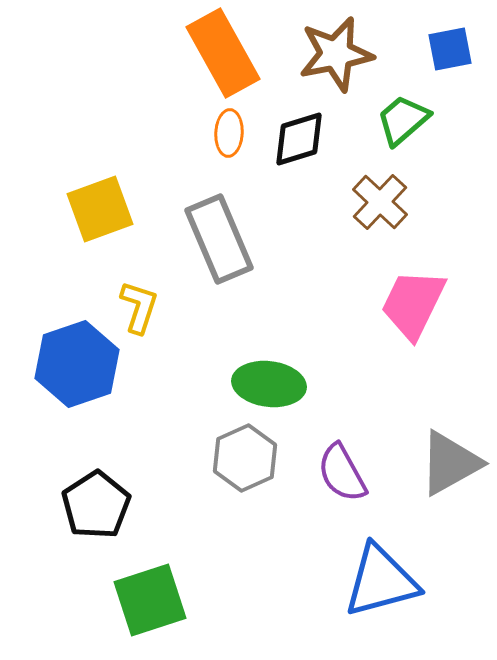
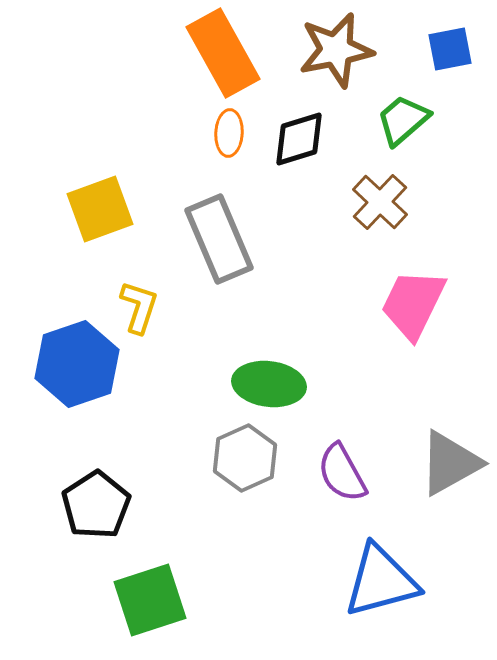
brown star: moved 4 px up
